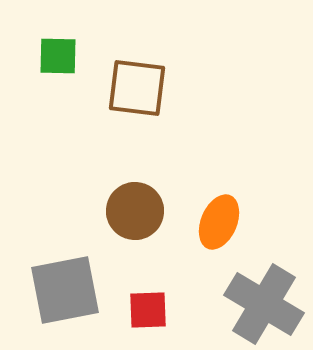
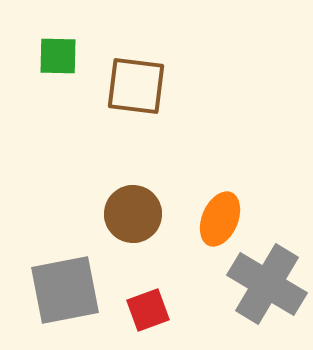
brown square: moved 1 px left, 2 px up
brown circle: moved 2 px left, 3 px down
orange ellipse: moved 1 px right, 3 px up
gray cross: moved 3 px right, 20 px up
red square: rotated 18 degrees counterclockwise
